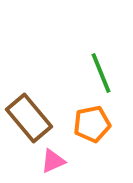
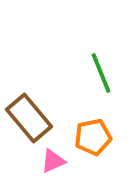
orange pentagon: moved 1 px right, 13 px down
